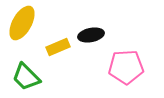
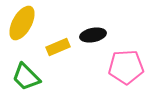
black ellipse: moved 2 px right
